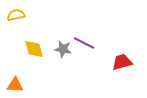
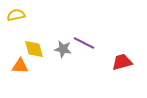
orange triangle: moved 5 px right, 19 px up
